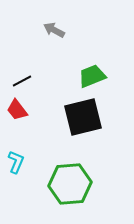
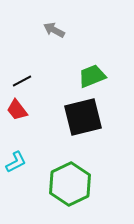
cyan L-shape: rotated 40 degrees clockwise
green hexagon: rotated 21 degrees counterclockwise
